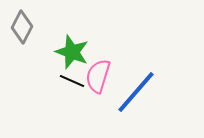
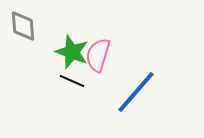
gray diamond: moved 1 px right, 1 px up; rotated 32 degrees counterclockwise
pink semicircle: moved 21 px up
